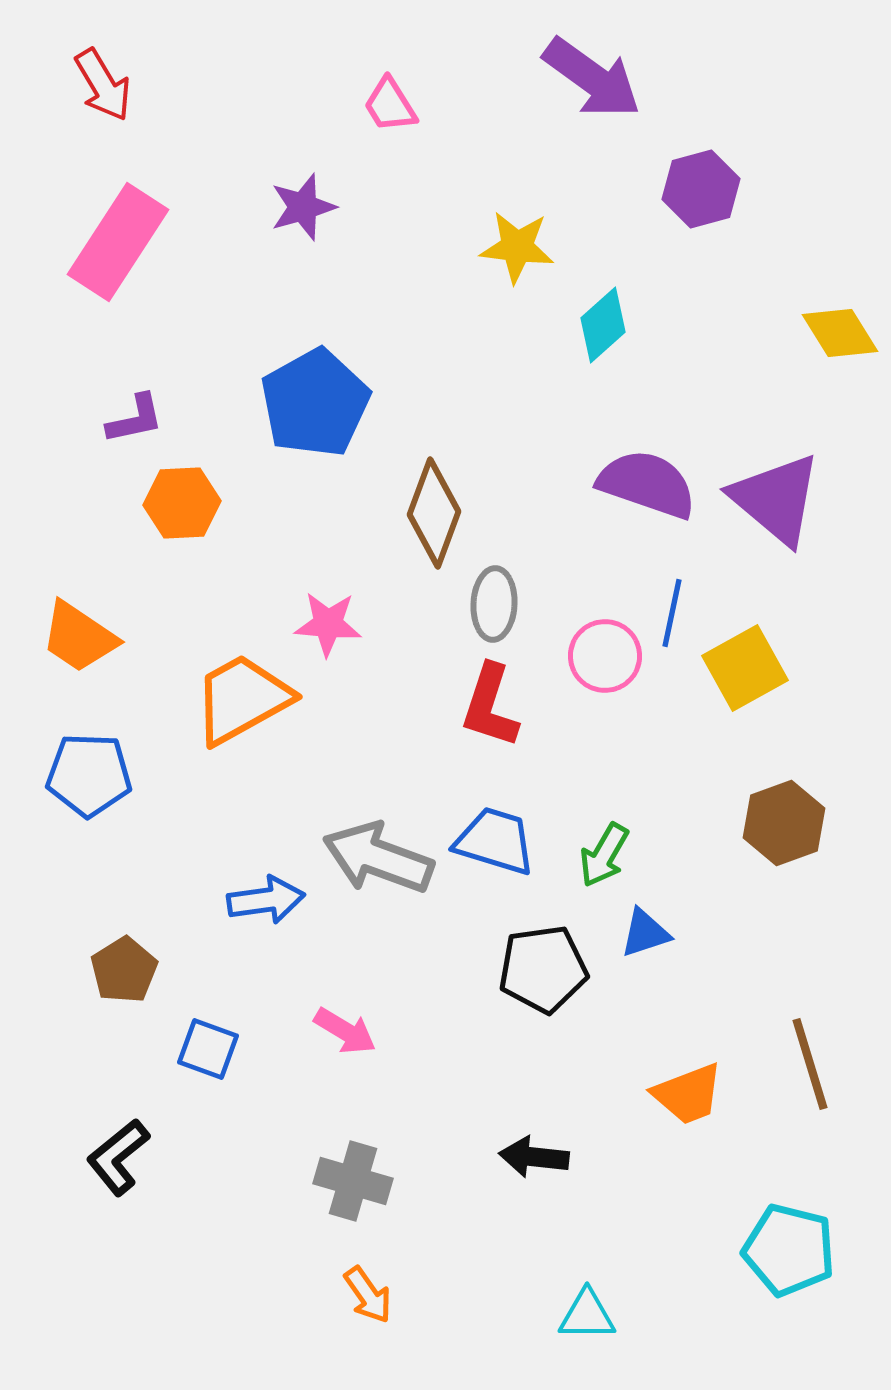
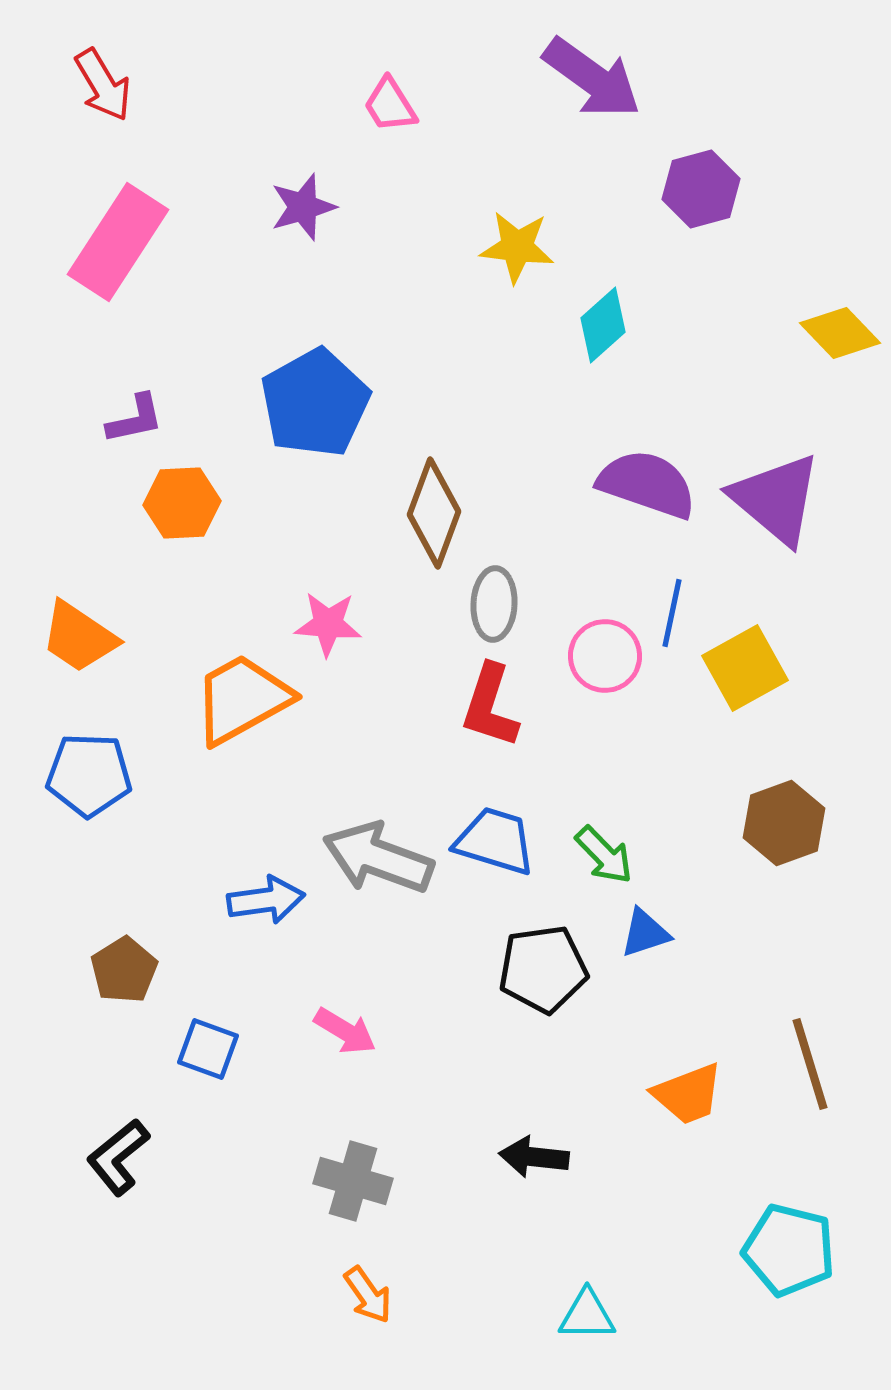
yellow diamond at (840, 333): rotated 12 degrees counterclockwise
green arrow at (604, 855): rotated 74 degrees counterclockwise
